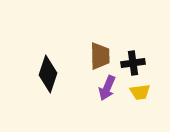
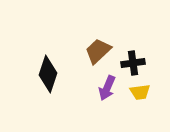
brown trapezoid: moved 2 px left, 5 px up; rotated 132 degrees counterclockwise
